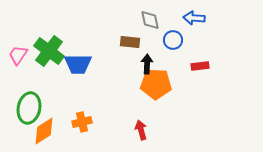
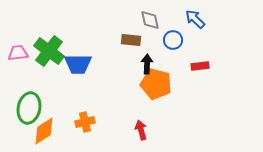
blue arrow: moved 1 px right, 1 px down; rotated 40 degrees clockwise
brown rectangle: moved 1 px right, 2 px up
pink trapezoid: moved 2 px up; rotated 50 degrees clockwise
orange pentagon: rotated 12 degrees clockwise
orange cross: moved 3 px right
